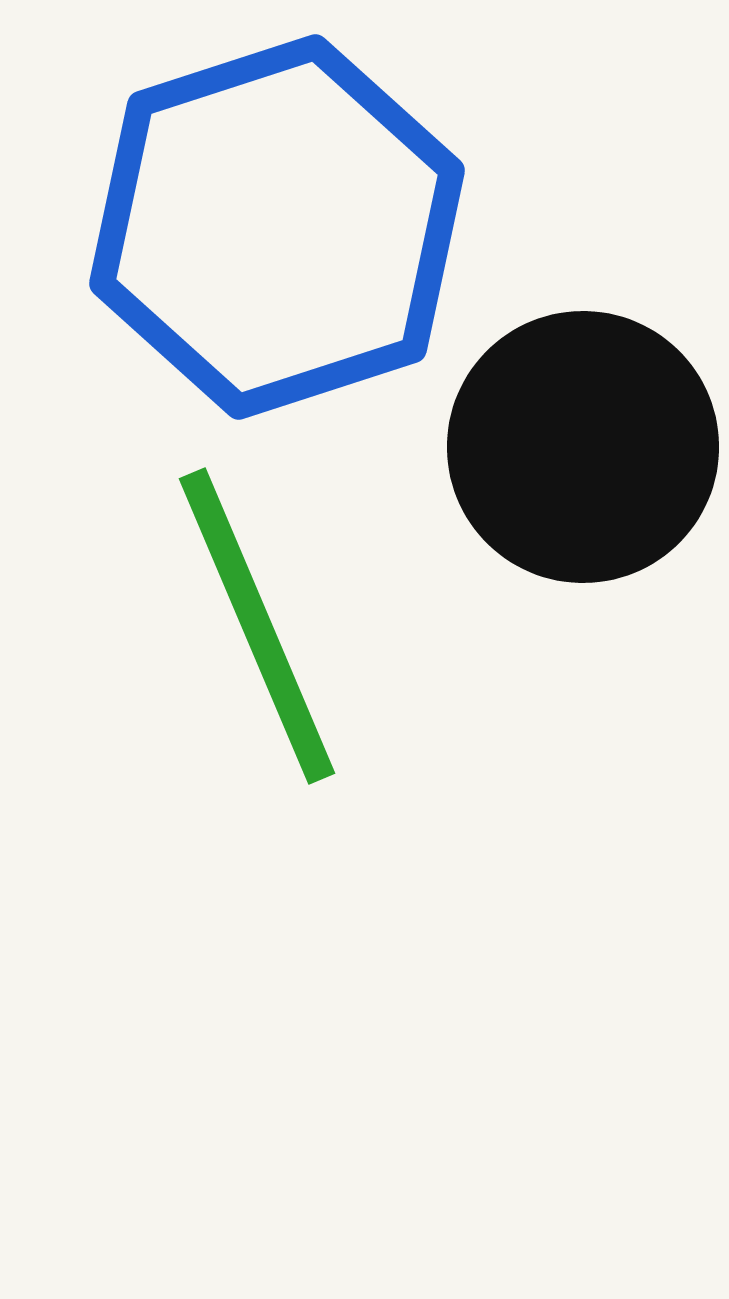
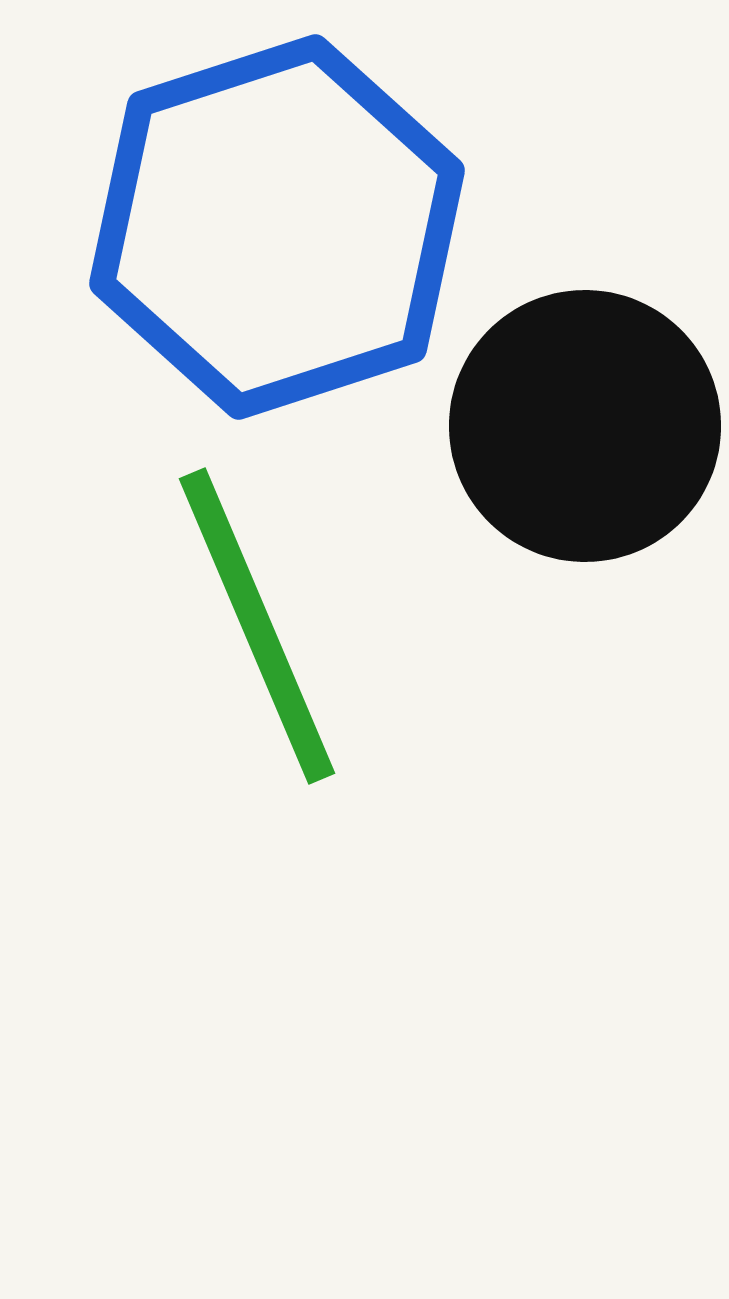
black circle: moved 2 px right, 21 px up
